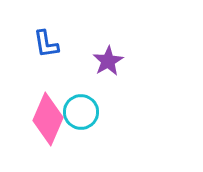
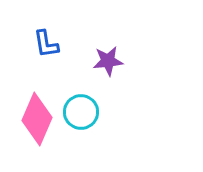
purple star: rotated 24 degrees clockwise
pink diamond: moved 11 px left
